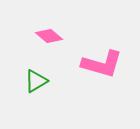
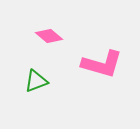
green triangle: rotated 10 degrees clockwise
